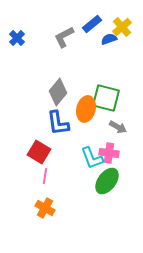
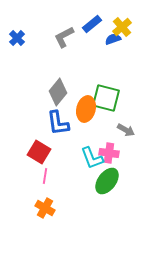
blue semicircle: moved 4 px right
gray arrow: moved 8 px right, 3 px down
